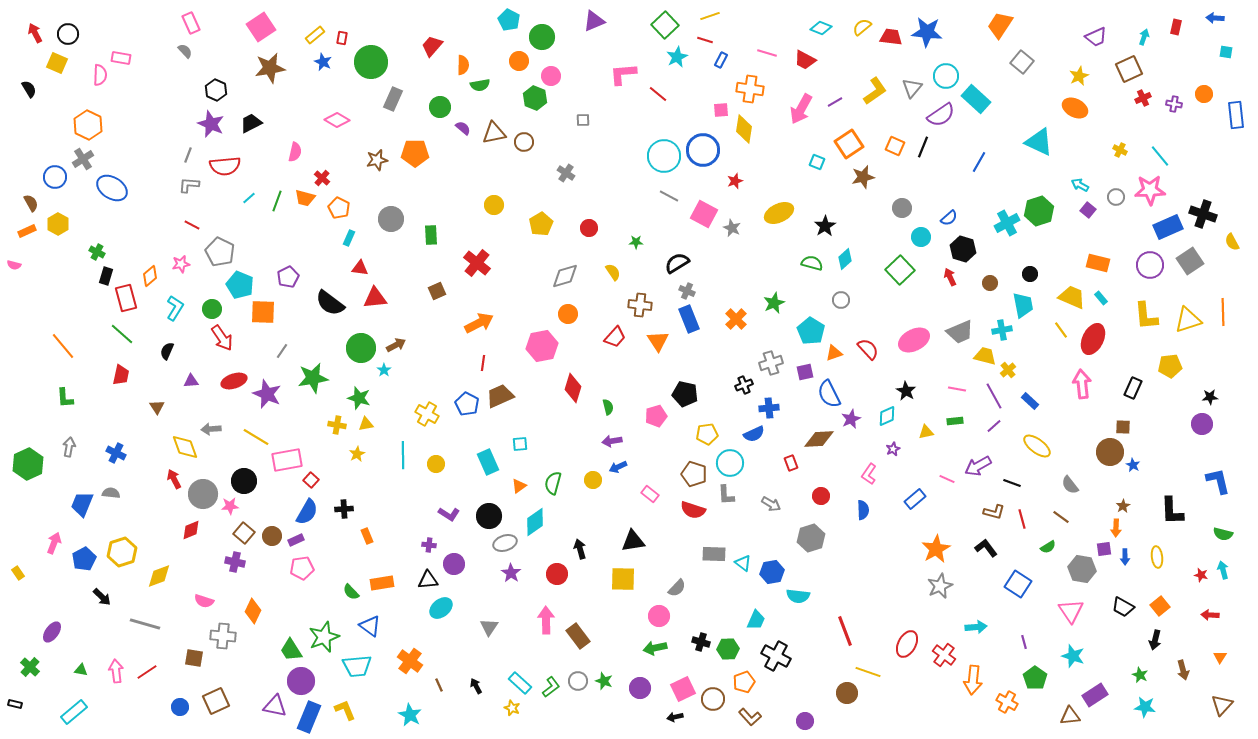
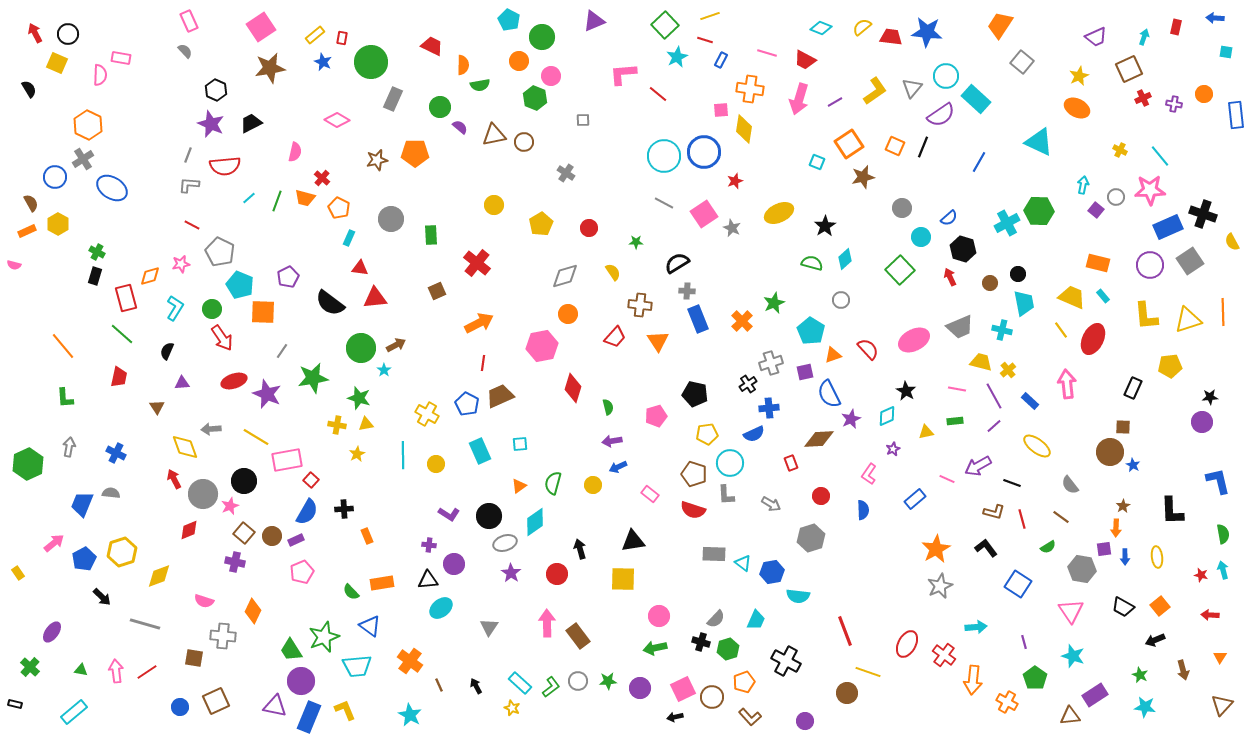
pink rectangle at (191, 23): moved 2 px left, 2 px up
red trapezoid at (432, 46): rotated 75 degrees clockwise
orange ellipse at (1075, 108): moved 2 px right
pink arrow at (801, 109): moved 2 px left, 10 px up; rotated 12 degrees counterclockwise
purple semicircle at (463, 128): moved 3 px left, 1 px up
brown triangle at (494, 133): moved 2 px down
blue circle at (703, 150): moved 1 px right, 2 px down
cyan arrow at (1080, 185): moved 3 px right; rotated 72 degrees clockwise
gray line at (669, 196): moved 5 px left, 7 px down
purple square at (1088, 210): moved 8 px right
green hexagon at (1039, 211): rotated 20 degrees clockwise
pink square at (704, 214): rotated 28 degrees clockwise
black circle at (1030, 274): moved 12 px left
black rectangle at (106, 276): moved 11 px left
orange diamond at (150, 276): rotated 25 degrees clockwise
gray cross at (687, 291): rotated 21 degrees counterclockwise
cyan rectangle at (1101, 298): moved 2 px right, 2 px up
cyan trapezoid at (1023, 305): moved 1 px right, 2 px up
blue rectangle at (689, 319): moved 9 px right
orange cross at (736, 319): moved 6 px right, 2 px down
cyan cross at (1002, 330): rotated 24 degrees clockwise
gray trapezoid at (960, 332): moved 5 px up
orange triangle at (834, 353): moved 1 px left, 2 px down
yellow trapezoid at (985, 356): moved 4 px left, 6 px down
red trapezoid at (121, 375): moved 2 px left, 2 px down
purple triangle at (191, 381): moved 9 px left, 2 px down
pink arrow at (1082, 384): moved 15 px left
black cross at (744, 385): moved 4 px right, 1 px up; rotated 12 degrees counterclockwise
black pentagon at (685, 394): moved 10 px right
purple circle at (1202, 424): moved 2 px up
cyan rectangle at (488, 462): moved 8 px left, 11 px up
yellow circle at (593, 480): moved 5 px down
pink star at (230, 506): rotated 18 degrees counterclockwise
red diamond at (191, 530): moved 2 px left
green semicircle at (1223, 534): rotated 114 degrees counterclockwise
pink arrow at (54, 543): rotated 30 degrees clockwise
pink pentagon at (302, 568): moved 4 px down; rotated 15 degrees counterclockwise
gray semicircle at (677, 588): moved 39 px right, 31 px down
pink arrow at (546, 620): moved 1 px right, 3 px down
black arrow at (1155, 640): rotated 54 degrees clockwise
green hexagon at (728, 649): rotated 15 degrees counterclockwise
black cross at (776, 656): moved 10 px right, 5 px down
green star at (604, 681): moved 4 px right; rotated 24 degrees counterclockwise
brown circle at (713, 699): moved 1 px left, 2 px up
